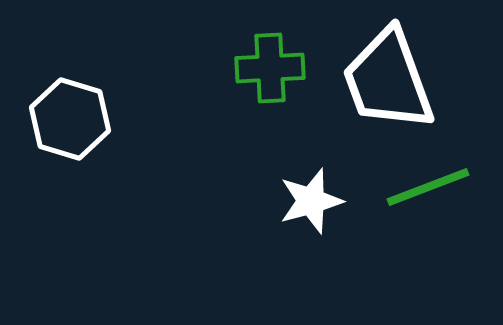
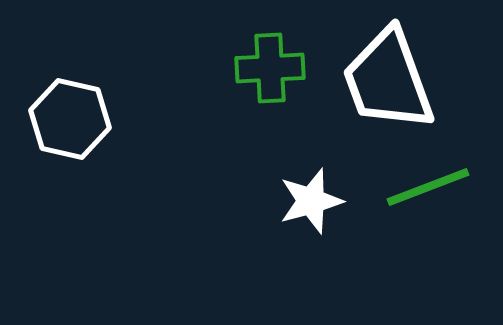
white hexagon: rotated 4 degrees counterclockwise
